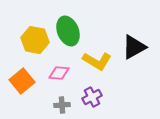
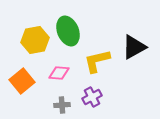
yellow hexagon: rotated 20 degrees counterclockwise
yellow L-shape: rotated 136 degrees clockwise
